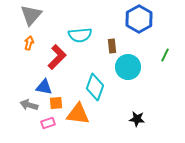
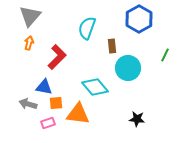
gray triangle: moved 1 px left, 1 px down
cyan semicircle: moved 7 px right, 7 px up; rotated 115 degrees clockwise
cyan circle: moved 1 px down
cyan diamond: rotated 60 degrees counterclockwise
gray arrow: moved 1 px left, 1 px up
